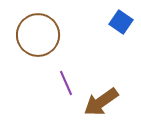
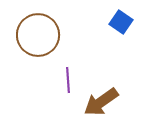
purple line: moved 2 px right, 3 px up; rotated 20 degrees clockwise
